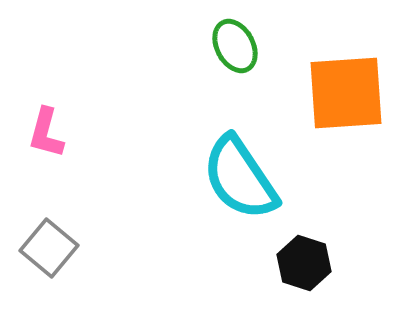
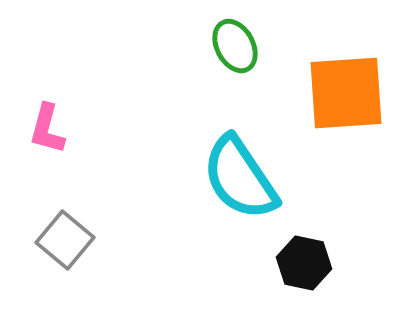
pink L-shape: moved 1 px right, 4 px up
gray square: moved 16 px right, 8 px up
black hexagon: rotated 6 degrees counterclockwise
